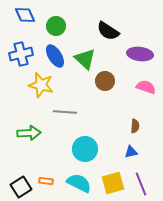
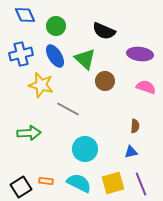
black semicircle: moved 4 px left; rotated 10 degrees counterclockwise
gray line: moved 3 px right, 3 px up; rotated 25 degrees clockwise
